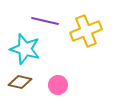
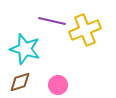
purple line: moved 7 px right
yellow cross: moved 1 px left, 1 px up
brown diamond: rotated 30 degrees counterclockwise
